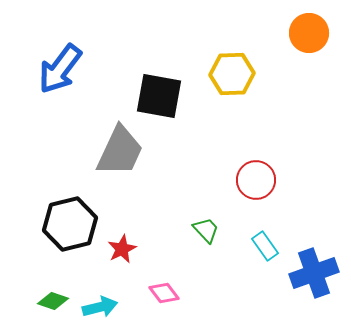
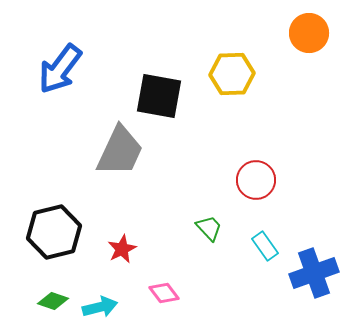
black hexagon: moved 16 px left, 8 px down
green trapezoid: moved 3 px right, 2 px up
